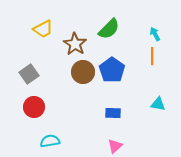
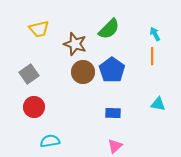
yellow trapezoid: moved 4 px left; rotated 15 degrees clockwise
brown star: rotated 15 degrees counterclockwise
